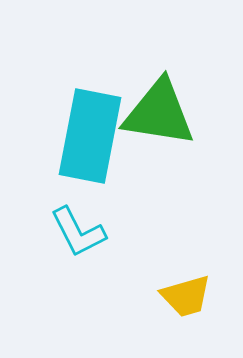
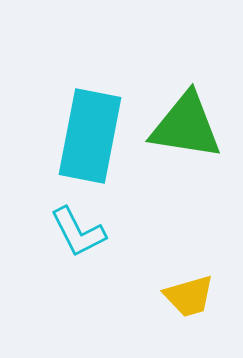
green triangle: moved 27 px right, 13 px down
yellow trapezoid: moved 3 px right
